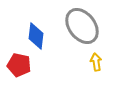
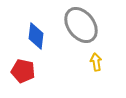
gray ellipse: moved 1 px left, 1 px up
red pentagon: moved 4 px right, 6 px down
